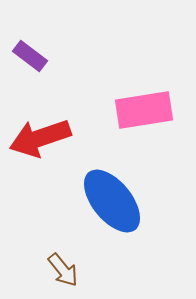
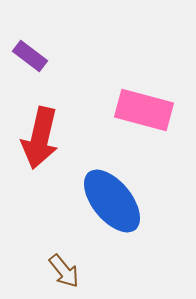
pink rectangle: rotated 24 degrees clockwise
red arrow: rotated 58 degrees counterclockwise
brown arrow: moved 1 px right, 1 px down
